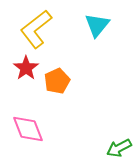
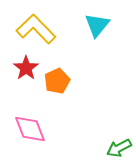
yellow L-shape: rotated 84 degrees clockwise
pink diamond: moved 2 px right
